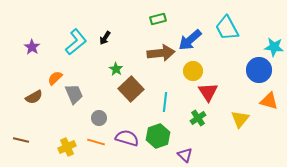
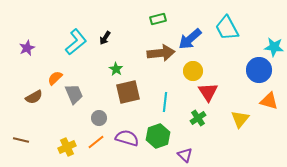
blue arrow: moved 1 px up
purple star: moved 5 px left, 1 px down; rotated 14 degrees clockwise
brown square: moved 3 px left, 3 px down; rotated 30 degrees clockwise
orange line: rotated 54 degrees counterclockwise
